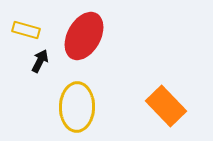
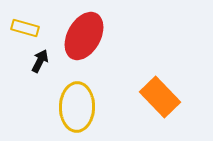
yellow rectangle: moved 1 px left, 2 px up
orange rectangle: moved 6 px left, 9 px up
